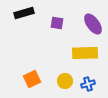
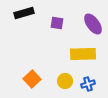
yellow rectangle: moved 2 px left, 1 px down
orange square: rotated 18 degrees counterclockwise
